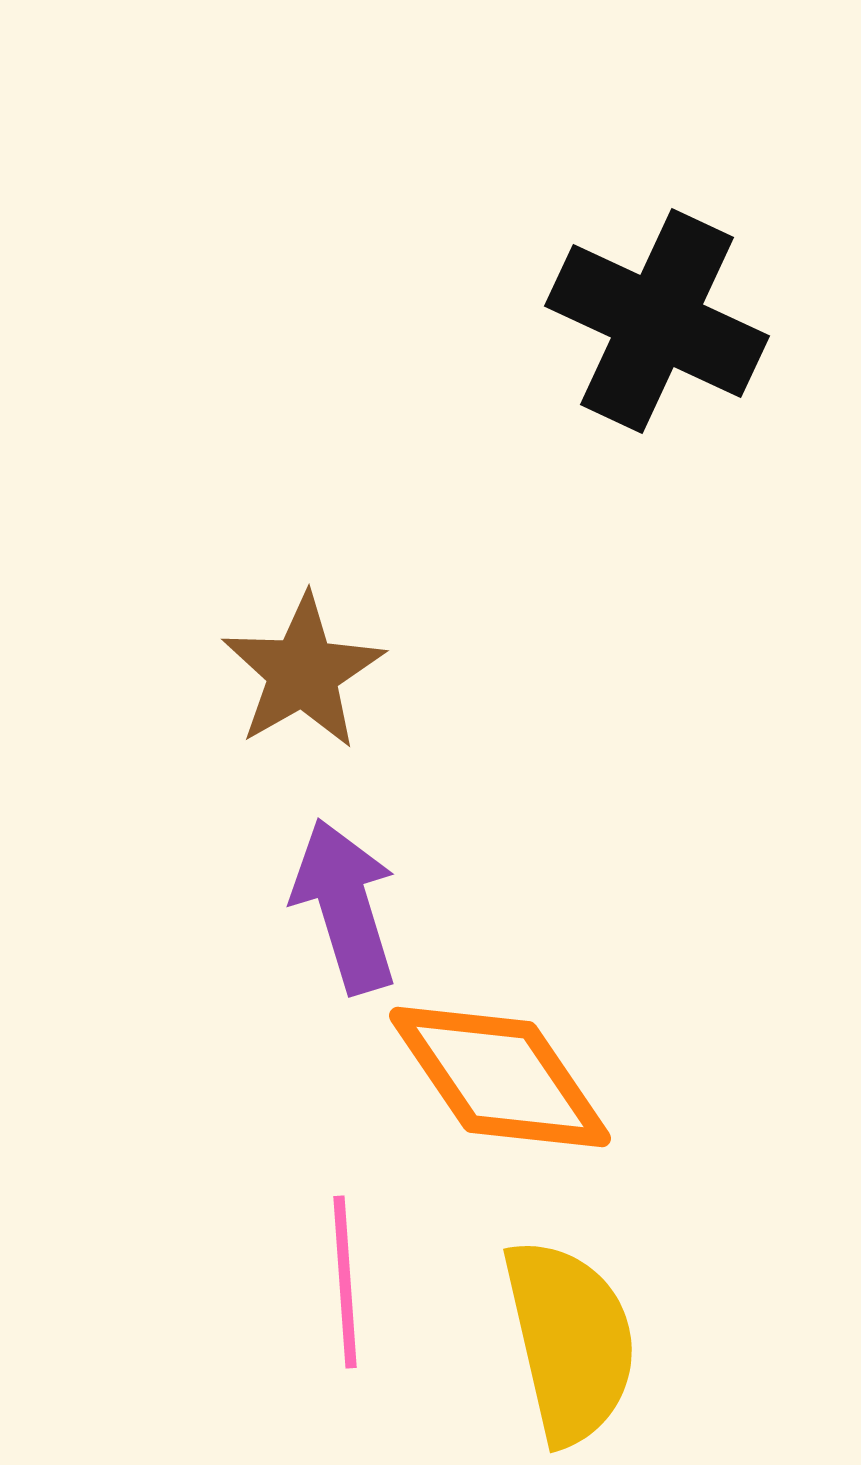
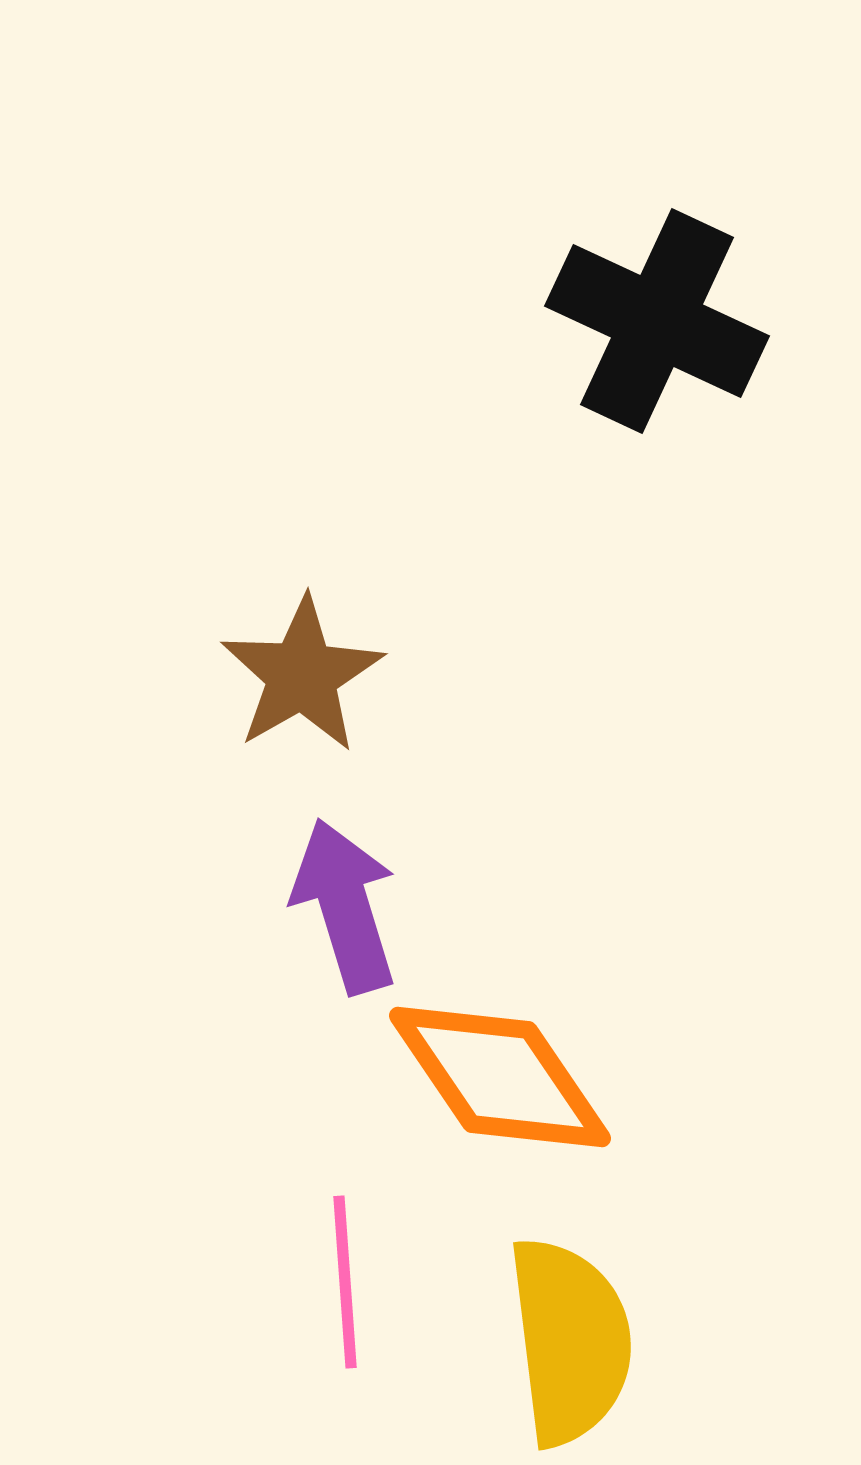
brown star: moved 1 px left, 3 px down
yellow semicircle: rotated 6 degrees clockwise
